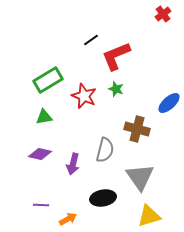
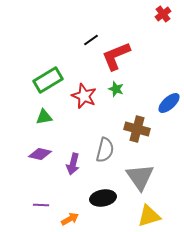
orange arrow: moved 2 px right
